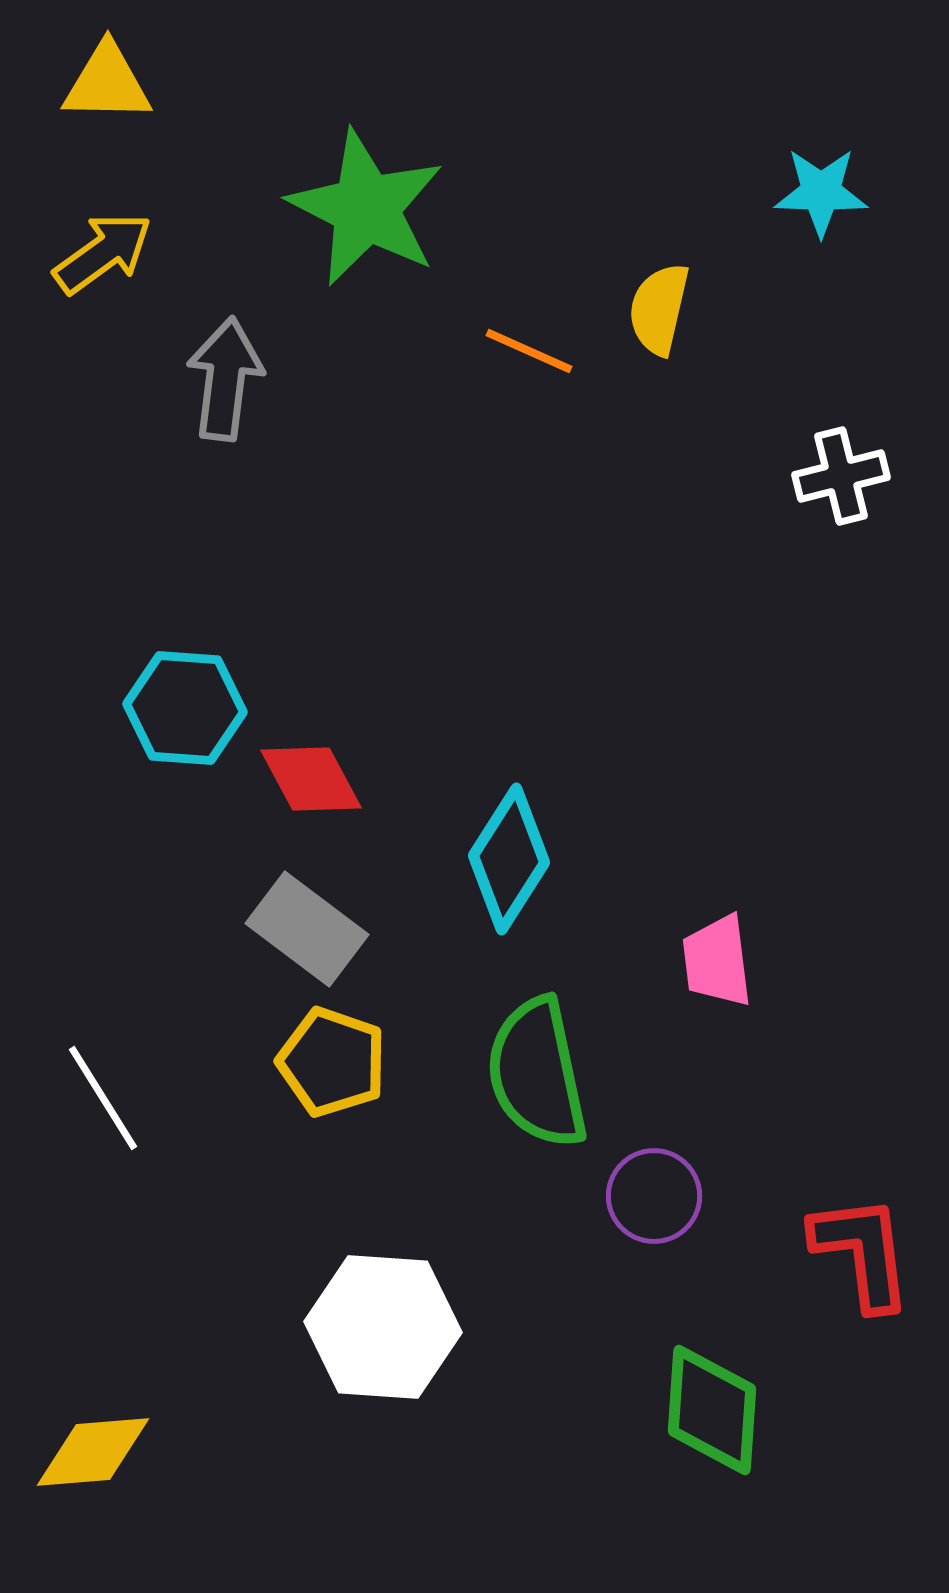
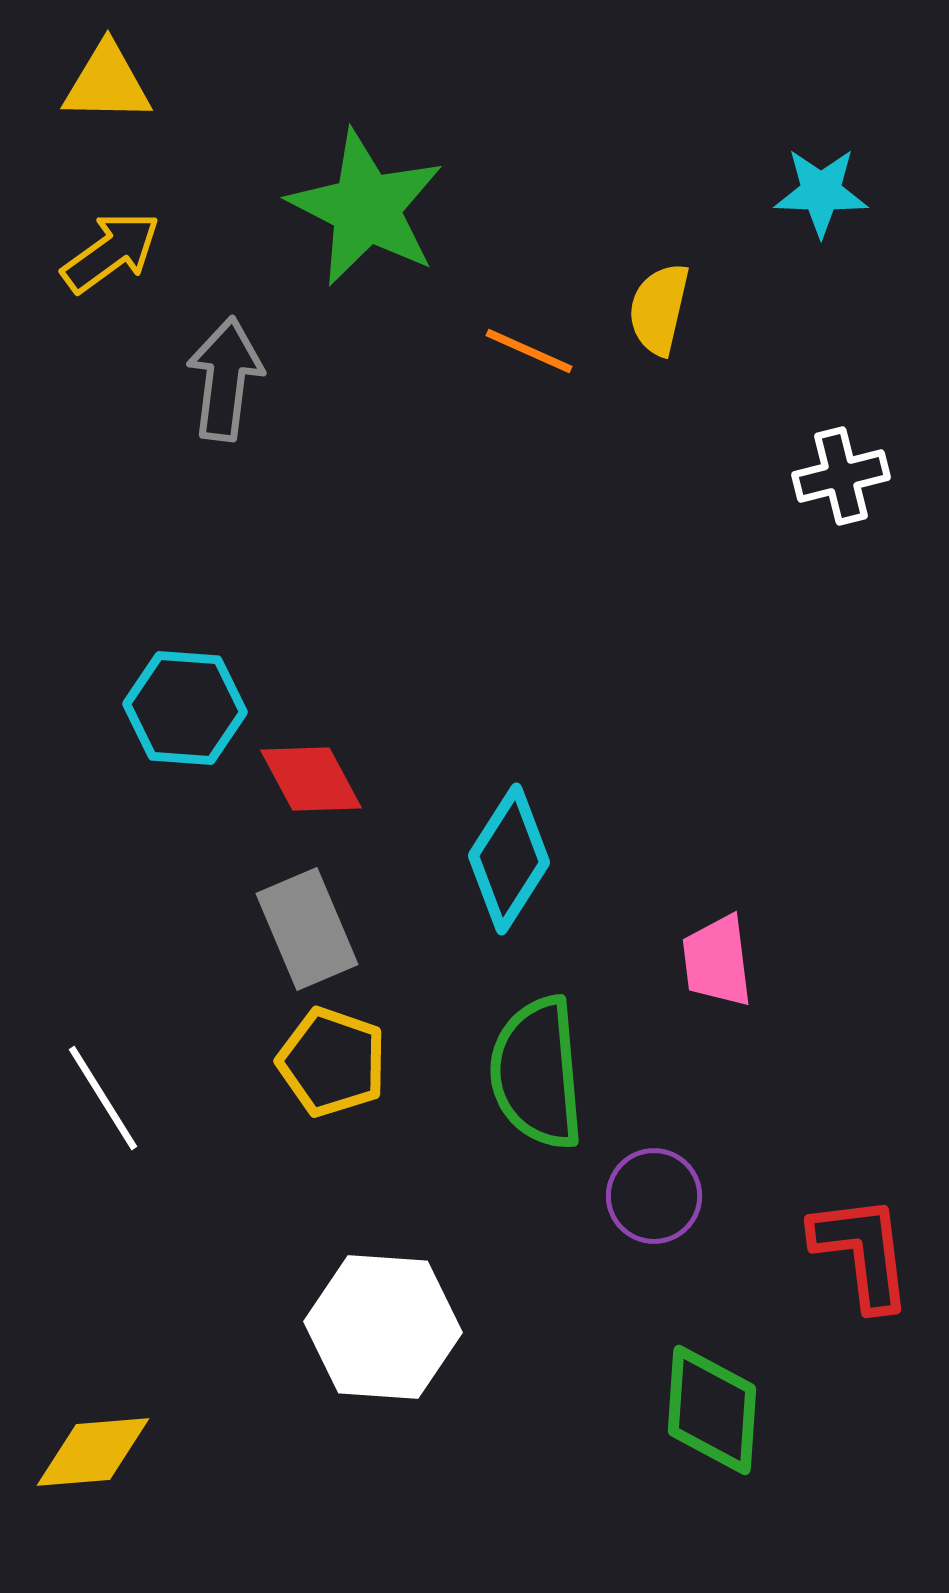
yellow arrow: moved 8 px right, 1 px up
gray rectangle: rotated 30 degrees clockwise
green semicircle: rotated 7 degrees clockwise
